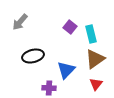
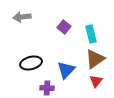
gray arrow: moved 2 px right, 5 px up; rotated 42 degrees clockwise
purple square: moved 6 px left
black ellipse: moved 2 px left, 7 px down
red triangle: moved 3 px up
purple cross: moved 2 px left
